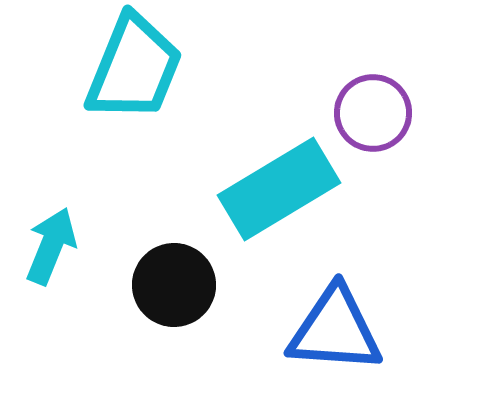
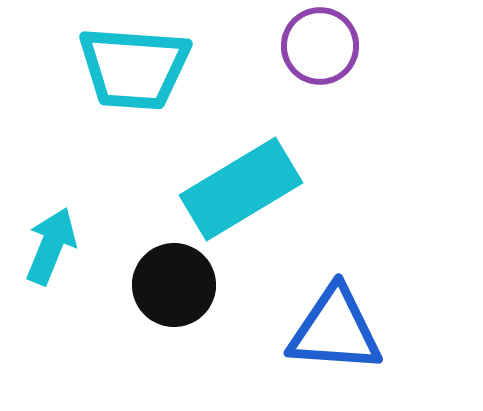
cyan trapezoid: rotated 72 degrees clockwise
purple circle: moved 53 px left, 67 px up
cyan rectangle: moved 38 px left
